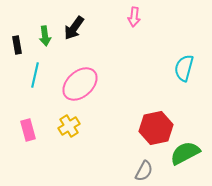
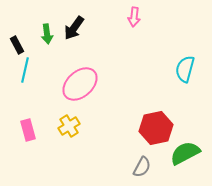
green arrow: moved 2 px right, 2 px up
black rectangle: rotated 18 degrees counterclockwise
cyan semicircle: moved 1 px right, 1 px down
cyan line: moved 10 px left, 5 px up
gray semicircle: moved 2 px left, 4 px up
